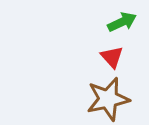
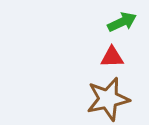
red triangle: rotated 50 degrees counterclockwise
